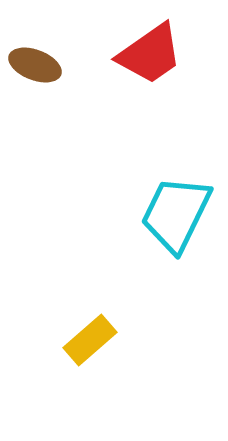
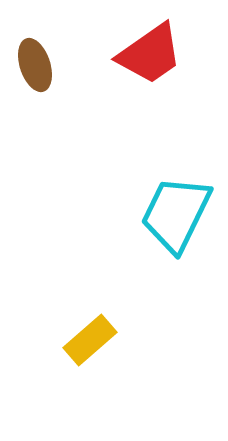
brown ellipse: rotated 51 degrees clockwise
